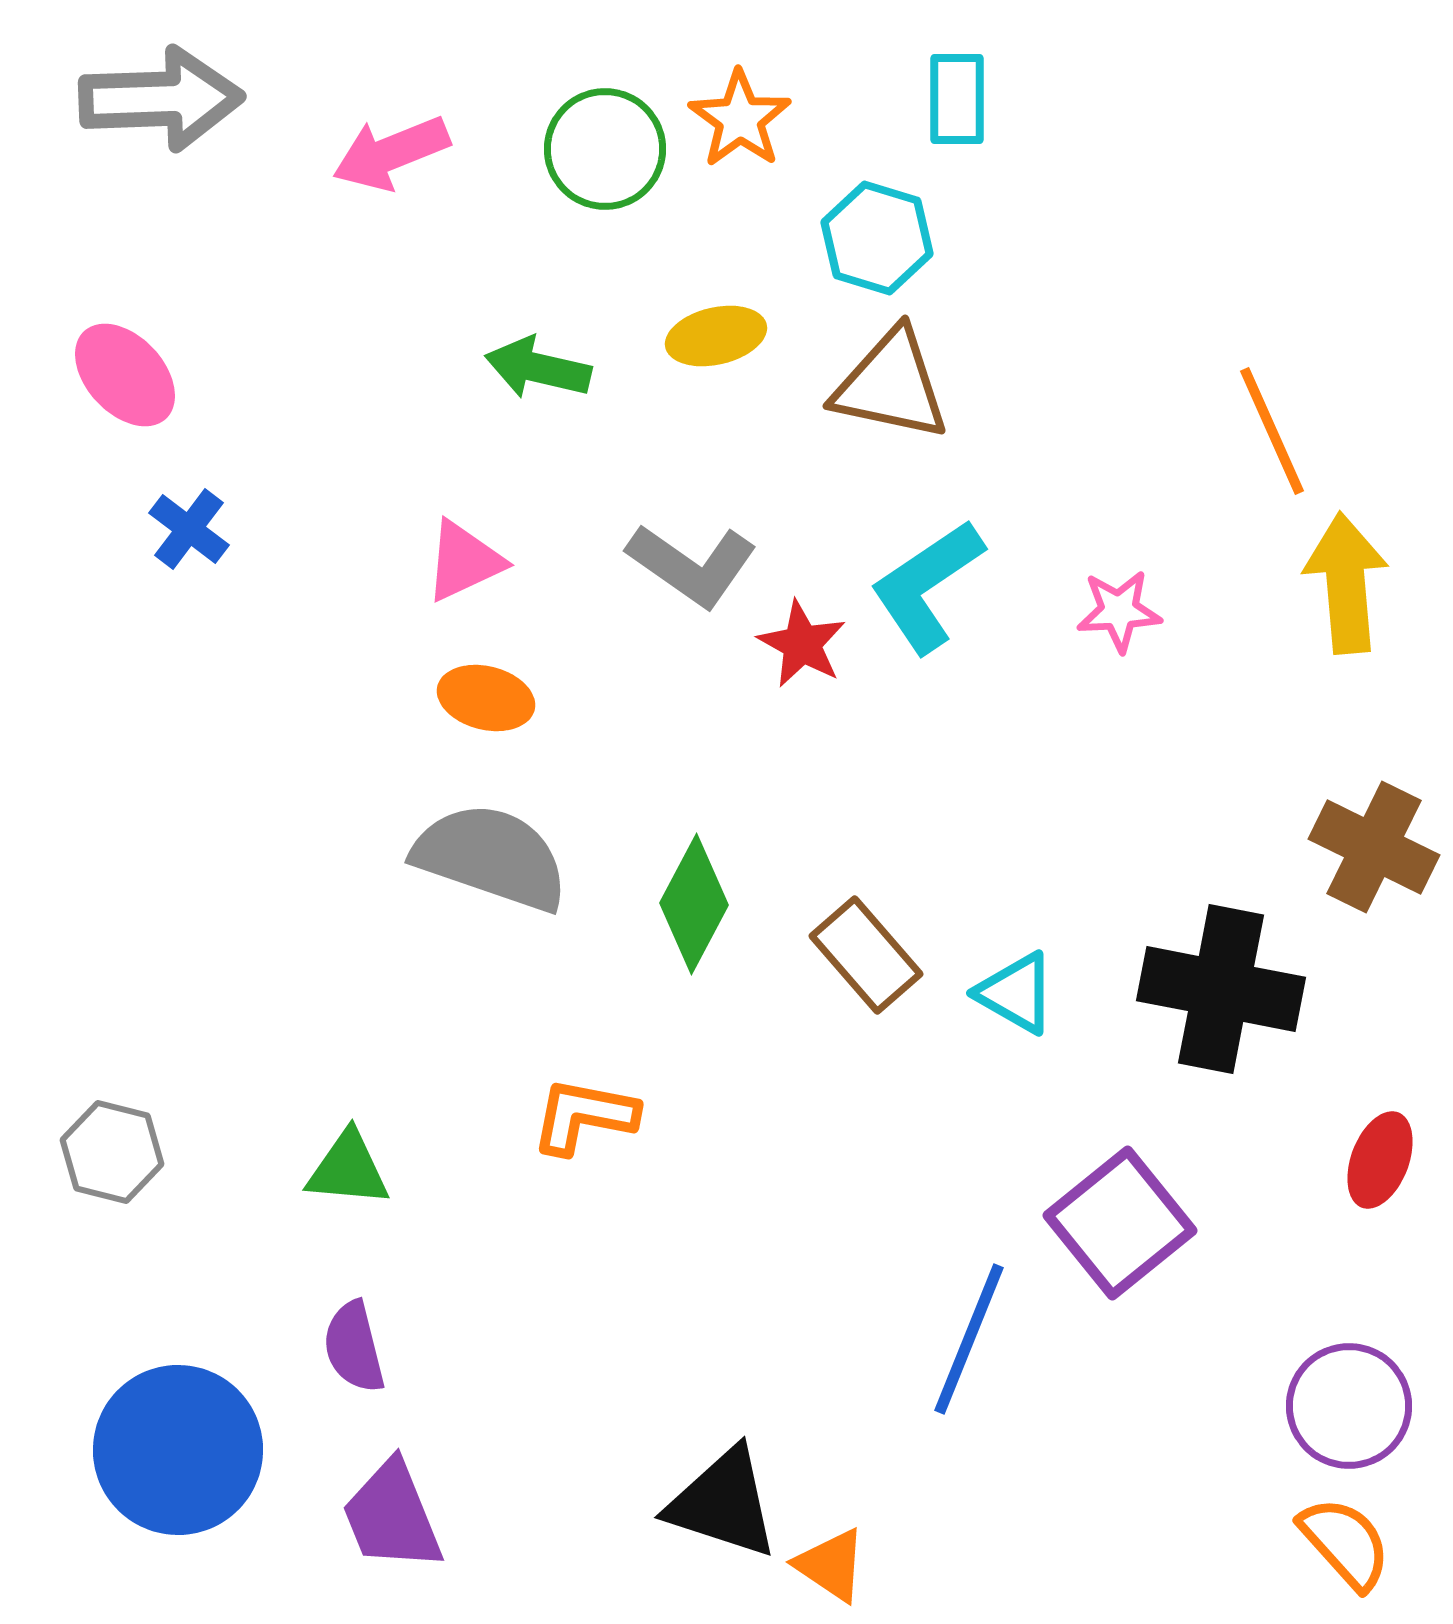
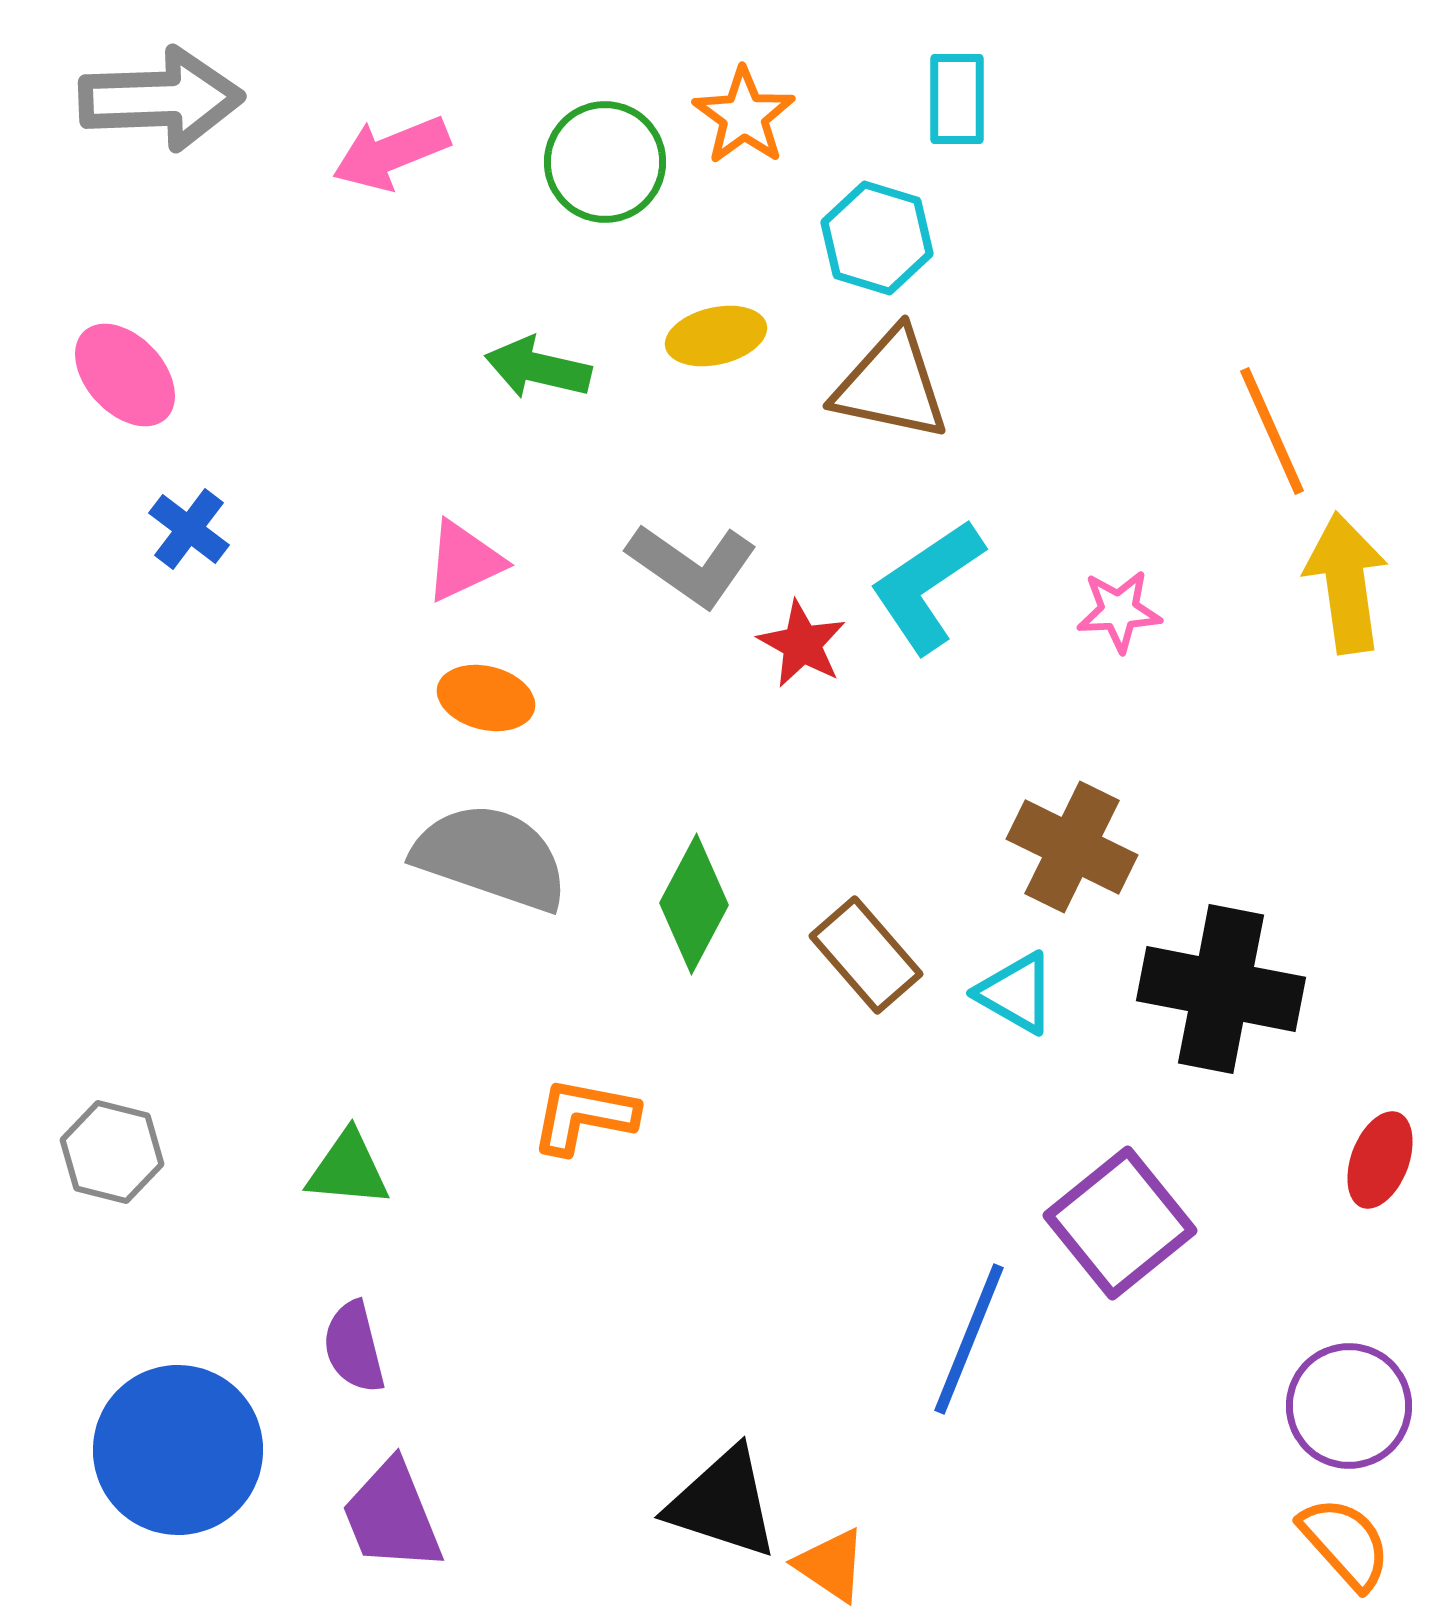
orange star: moved 4 px right, 3 px up
green circle: moved 13 px down
yellow arrow: rotated 3 degrees counterclockwise
brown cross: moved 302 px left
